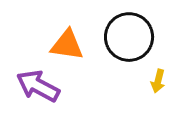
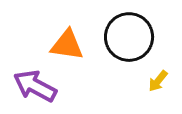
yellow arrow: rotated 25 degrees clockwise
purple arrow: moved 3 px left
